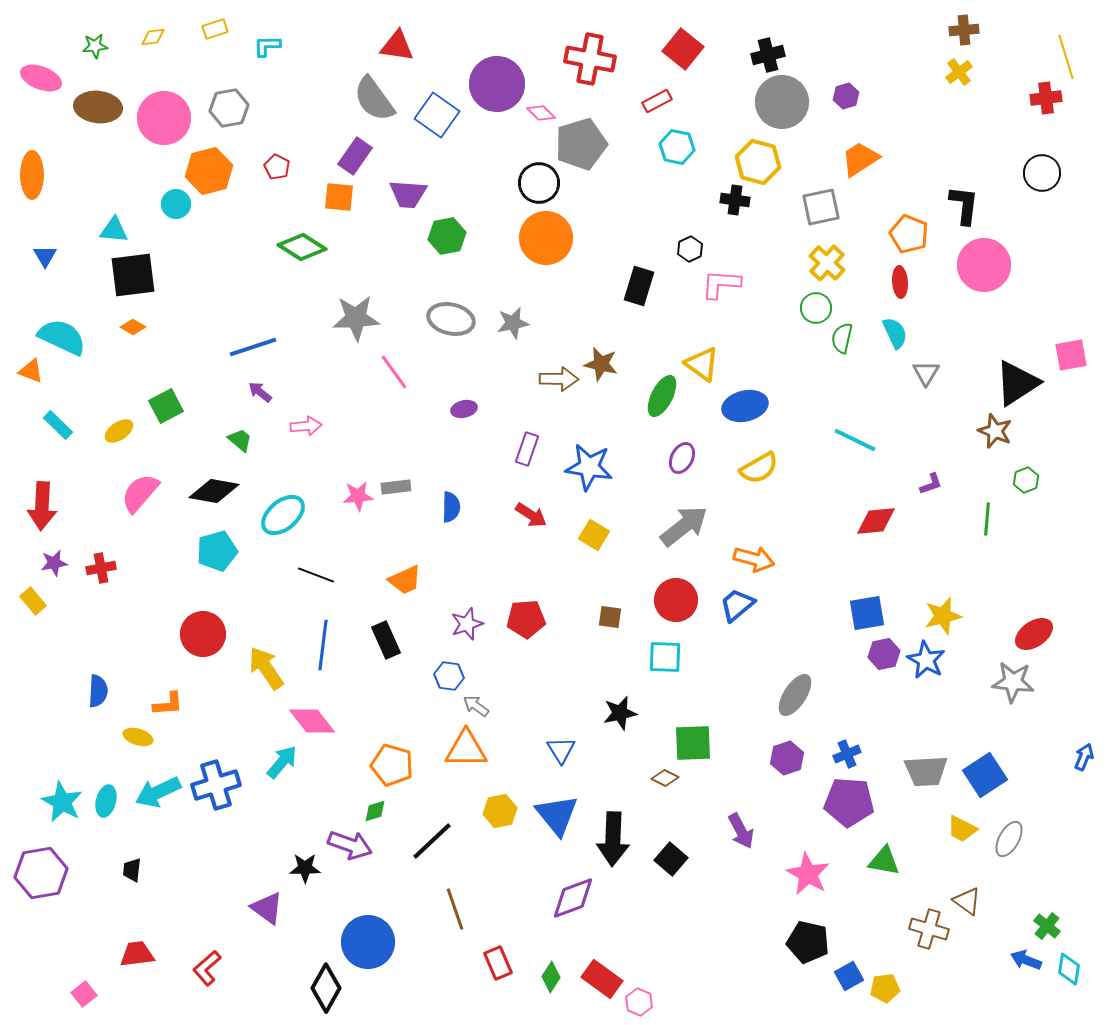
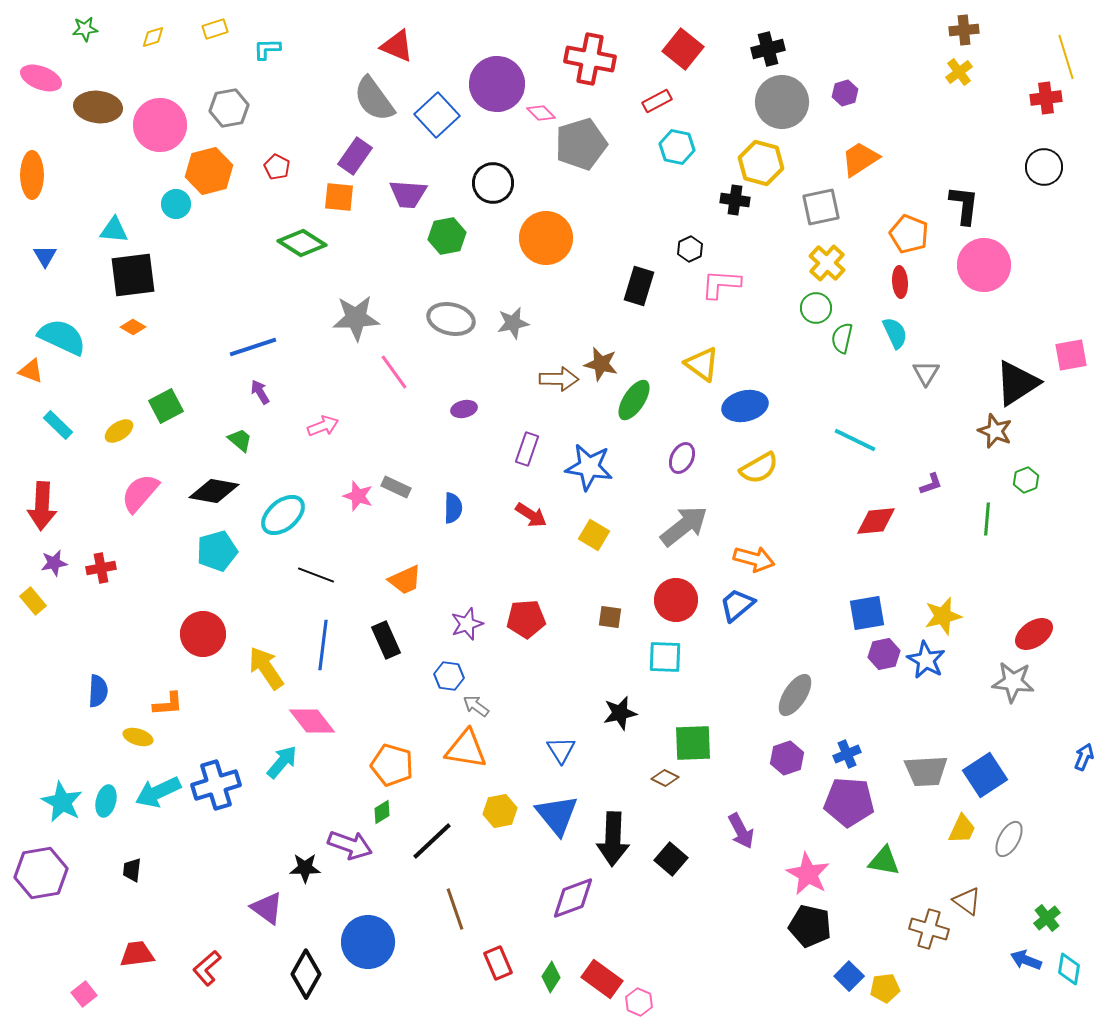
yellow diamond at (153, 37): rotated 10 degrees counterclockwise
green star at (95, 46): moved 10 px left, 17 px up
cyan L-shape at (267, 46): moved 3 px down
red triangle at (397, 46): rotated 15 degrees clockwise
black cross at (768, 55): moved 6 px up
purple hexagon at (846, 96): moved 1 px left, 3 px up
blue square at (437, 115): rotated 12 degrees clockwise
pink circle at (164, 118): moved 4 px left, 7 px down
yellow hexagon at (758, 162): moved 3 px right, 1 px down
black circle at (1042, 173): moved 2 px right, 6 px up
black circle at (539, 183): moved 46 px left
green diamond at (302, 247): moved 4 px up
purple arrow at (260, 392): rotated 20 degrees clockwise
green ellipse at (662, 396): moved 28 px left, 4 px down; rotated 6 degrees clockwise
pink arrow at (306, 426): moved 17 px right; rotated 16 degrees counterclockwise
gray rectangle at (396, 487): rotated 32 degrees clockwise
pink star at (358, 496): rotated 24 degrees clockwise
blue semicircle at (451, 507): moved 2 px right, 1 px down
orange triangle at (466, 749): rotated 9 degrees clockwise
green diamond at (375, 811): moved 7 px right, 1 px down; rotated 15 degrees counterclockwise
yellow trapezoid at (962, 829): rotated 92 degrees counterclockwise
green cross at (1047, 926): moved 8 px up; rotated 12 degrees clockwise
black pentagon at (808, 942): moved 2 px right, 16 px up
blue square at (849, 976): rotated 16 degrees counterclockwise
black diamond at (326, 988): moved 20 px left, 14 px up
